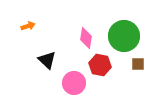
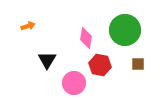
green circle: moved 1 px right, 6 px up
black triangle: rotated 18 degrees clockwise
